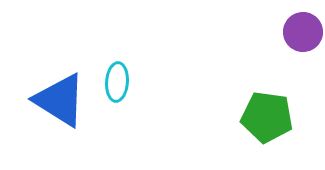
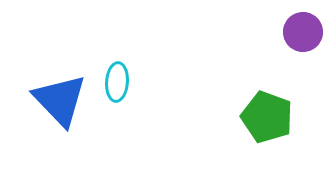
blue triangle: rotated 14 degrees clockwise
green pentagon: rotated 12 degrees clockwise
